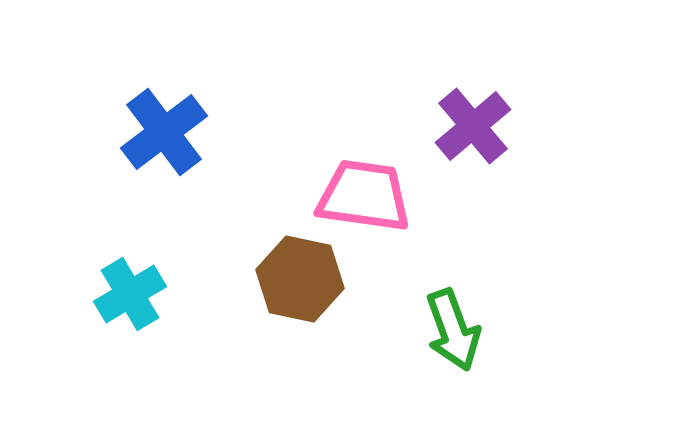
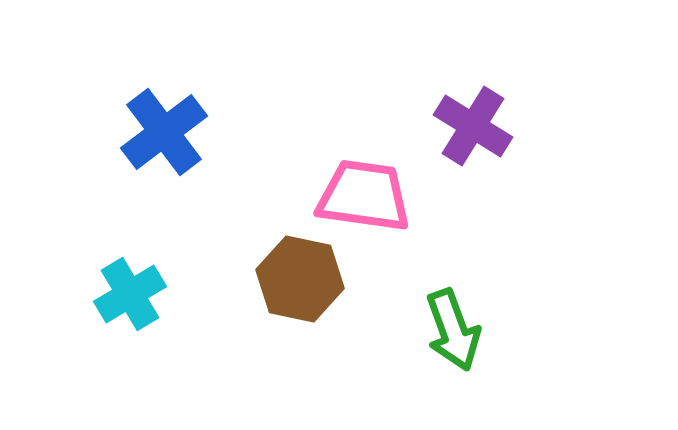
purple cross: rotated 18 degrees counterclockwise
